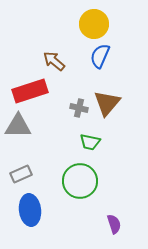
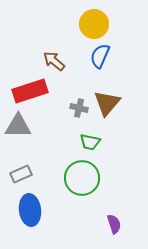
green circle: moved 2 px right, 3 px up
